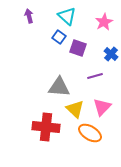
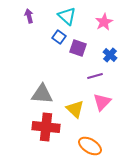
blue cross: moved 1 px left, 1 px down
gray triangle: moved 17 px left, 7 px down
pink triangle: moved 5 px up
orange ellipse: moved 13 px down
